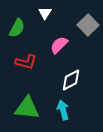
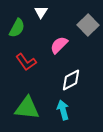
white triangle: moved 4 px left, 1 px up
red L-shape: rotated 40 degrees clockwise
